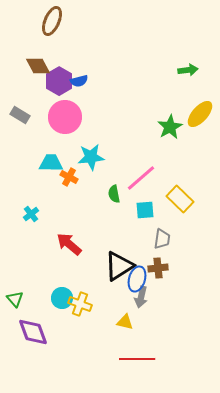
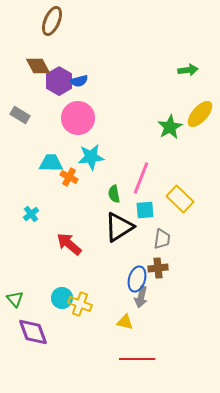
pink circle: moved 13 px right, 1 px down
pink line: rotated 28 degrees counterclockwise
black triangle: moved 39 px up
